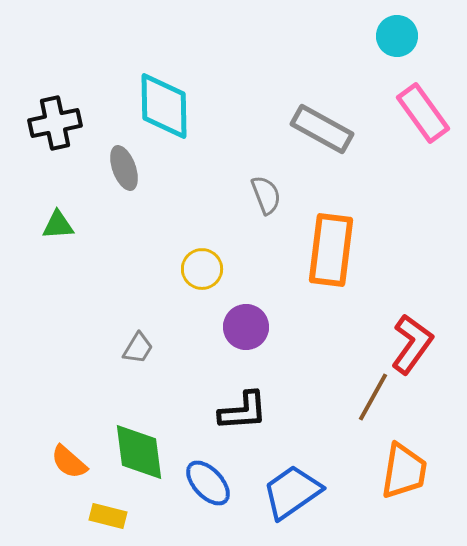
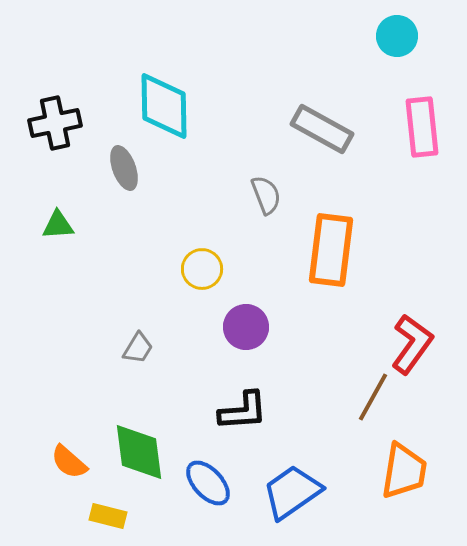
pink rectangle: moved 1 px left, 14 px down; rotated 30 degrees clockwise
